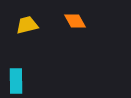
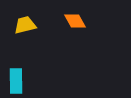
yellow trapezoid: moved 2 px left
